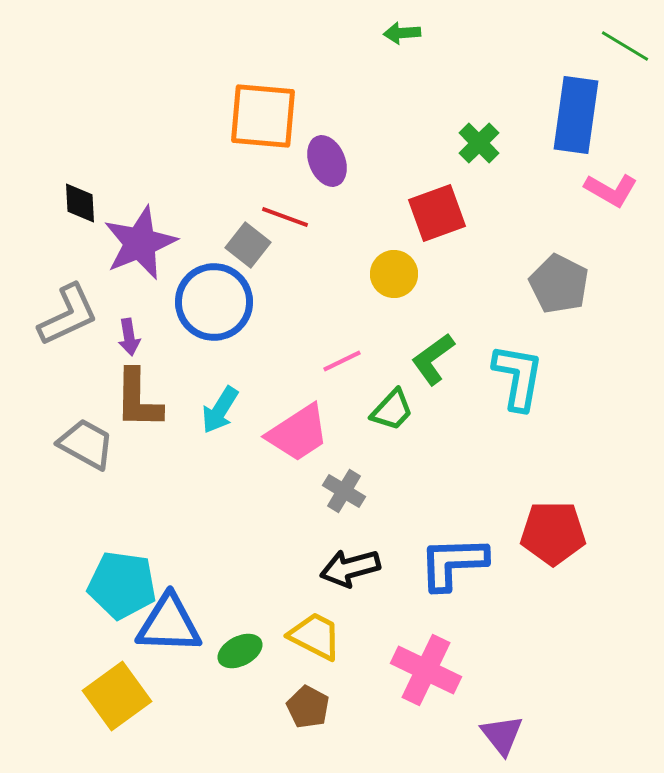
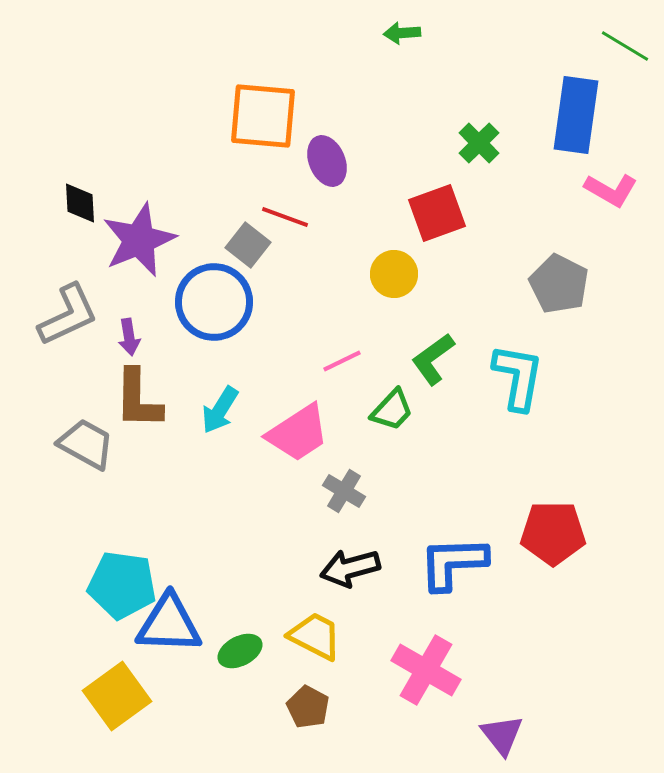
purple star: moved 1 px left, 3 px up
pink cross: rotated 4 degrees clockwise
